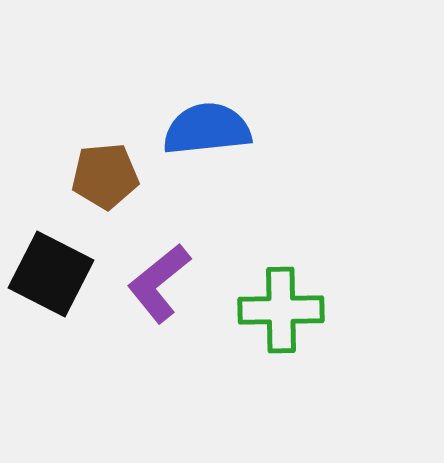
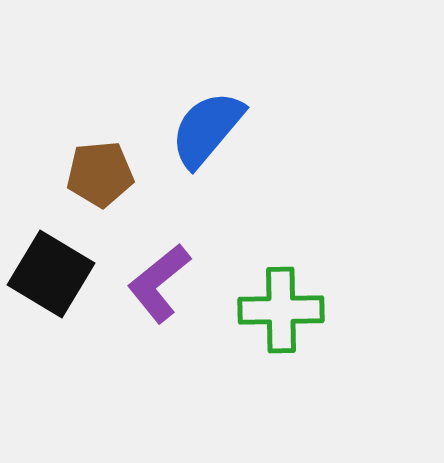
blue semicircle: rotated 44 degrees counterclockwise
brown pentagon: moved 5 px left, 2 px up
black square: rotated 4 degrees clockwise
